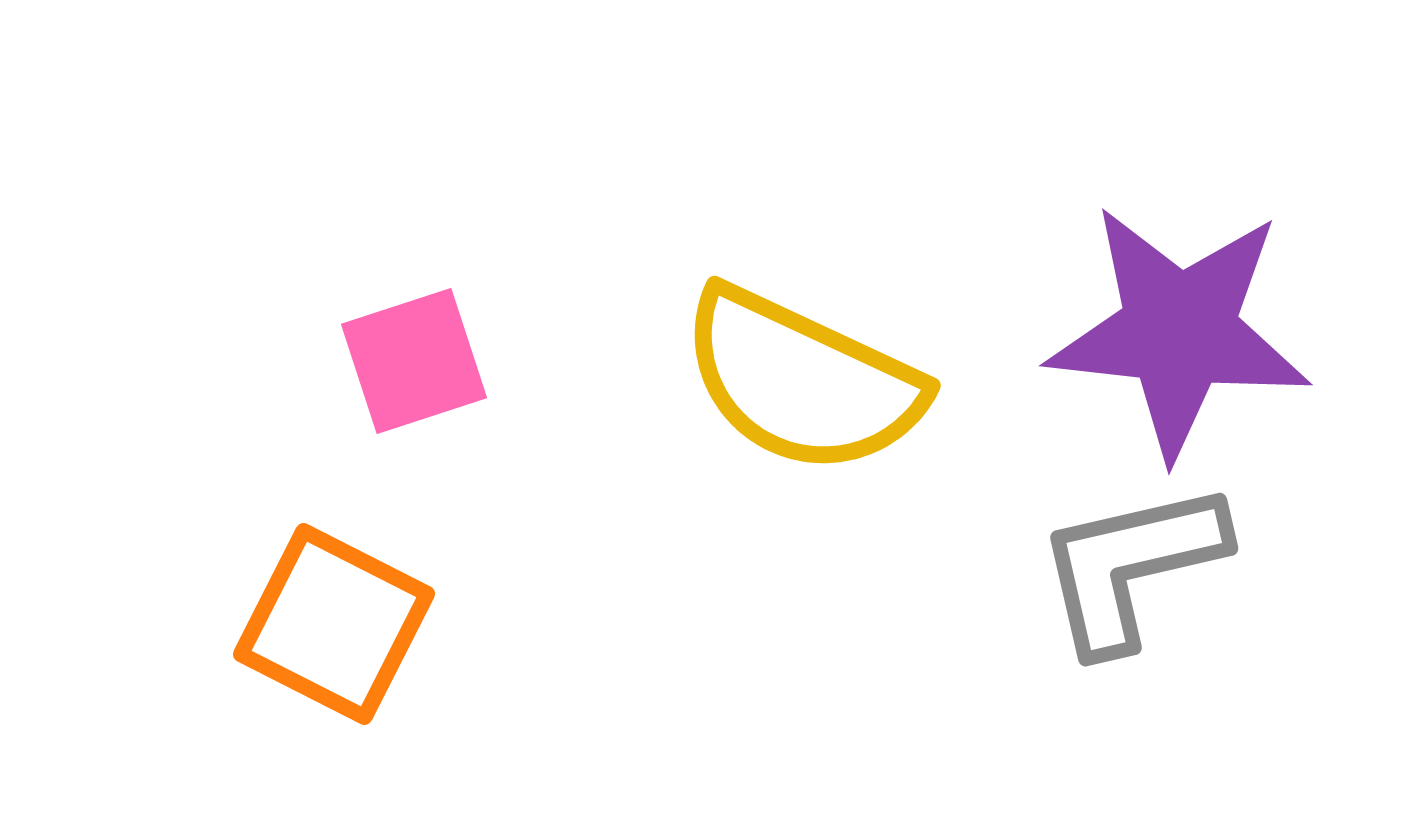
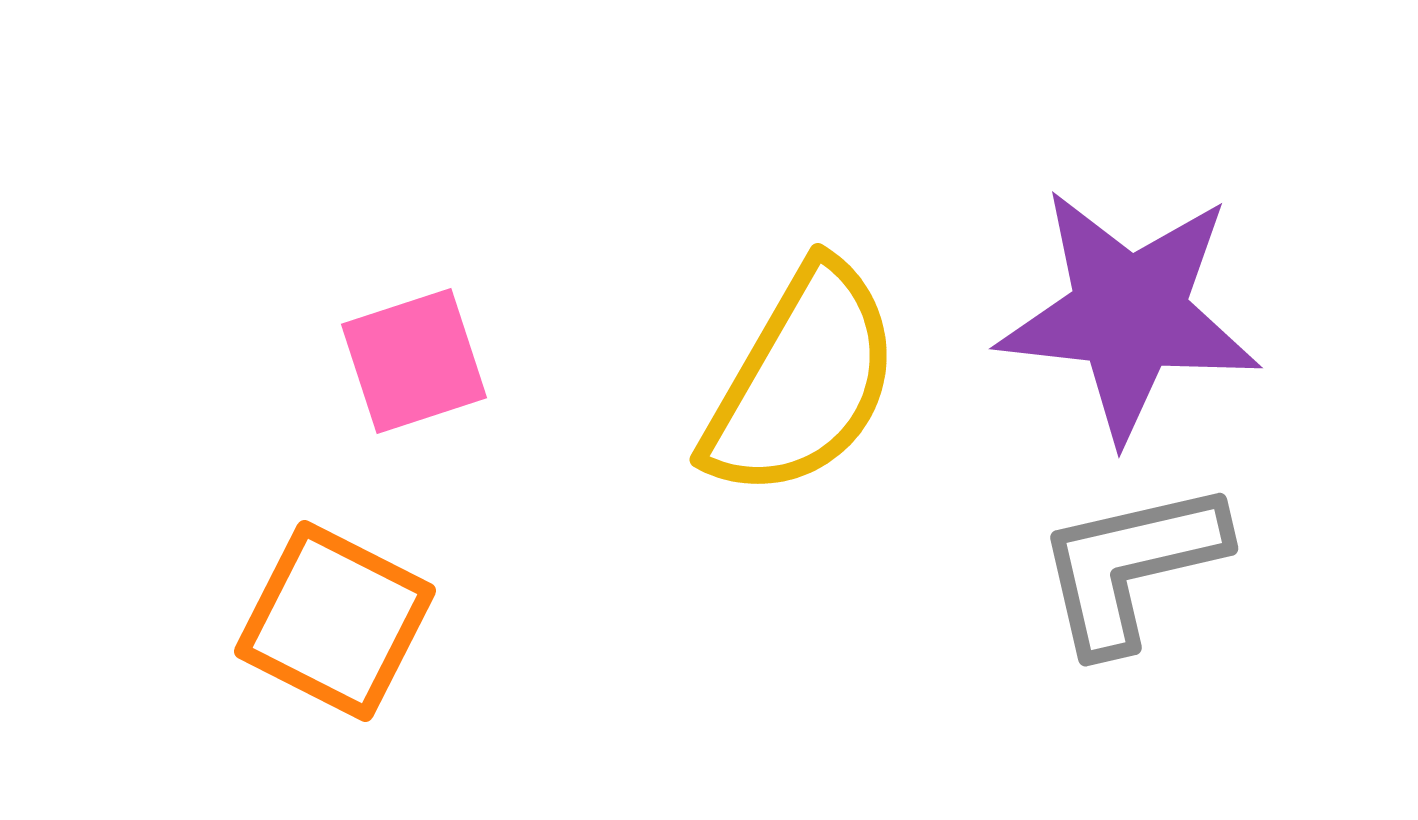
purple star: moved 50 px left, 17 px up
yellow semicircle: rotated 85 degrees counterclockwise
orange square: moved 1 px right, 3 px up
